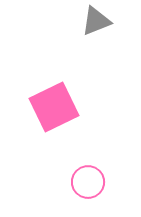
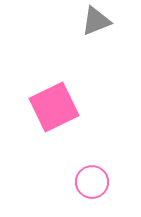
pink circle: moved 4 px right
